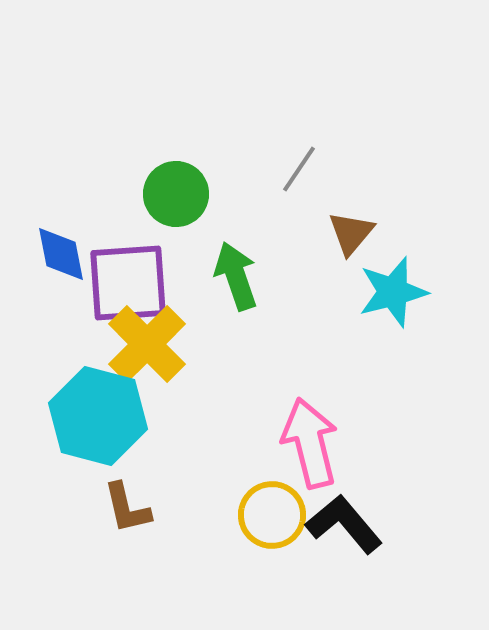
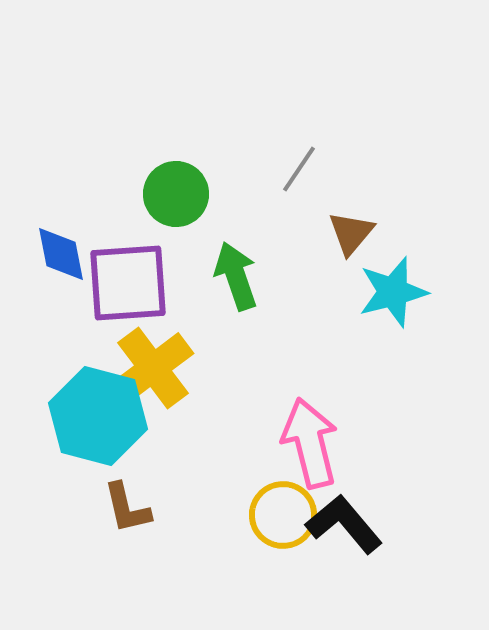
yellow cross: moved 6 px right, 24 px down; rotated 8 degrees clockwise
yellow circle: moved 11 px right
